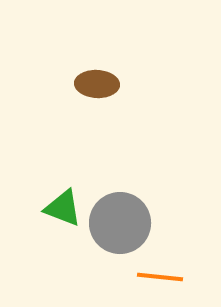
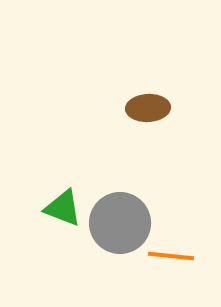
brown ellipse: moved 51 px right, 24 px down; rotated 6 degrees counterclockwise
orange line: moved 11 px right, 21 px up
